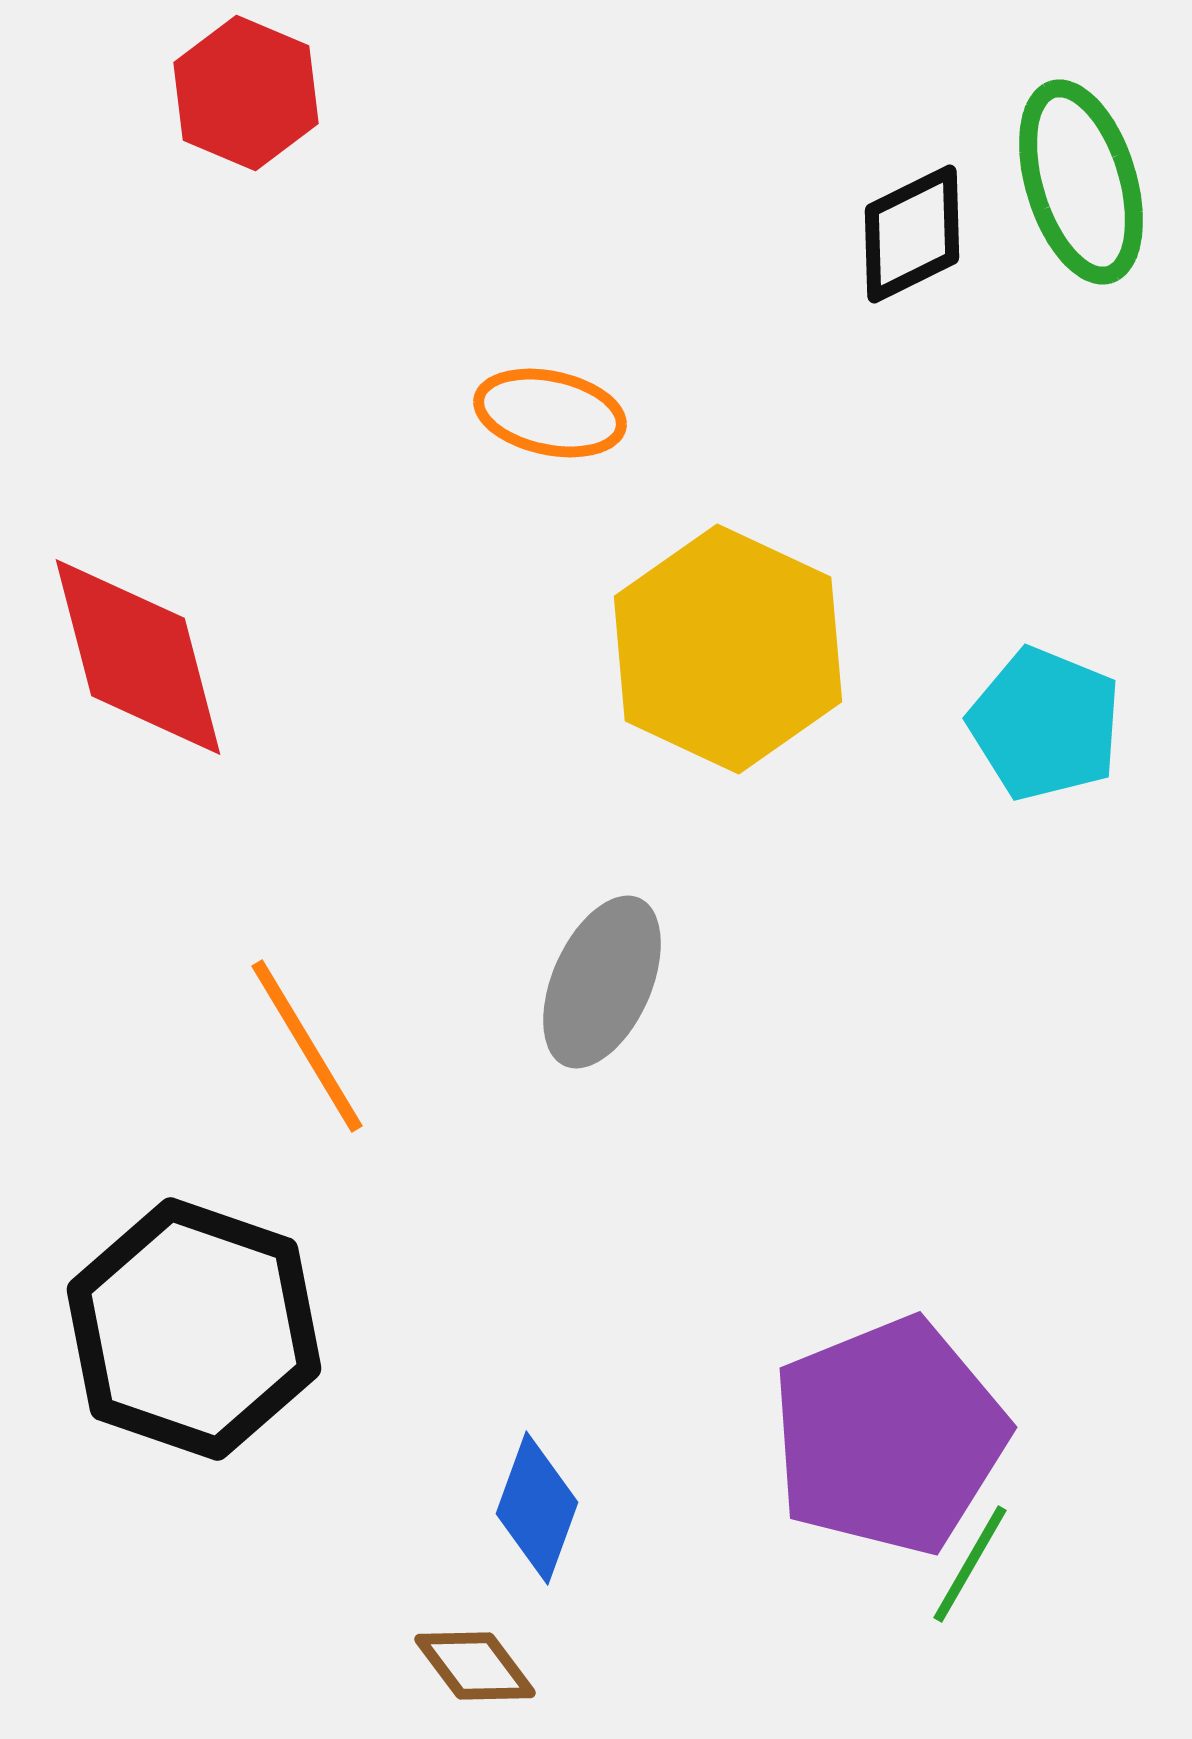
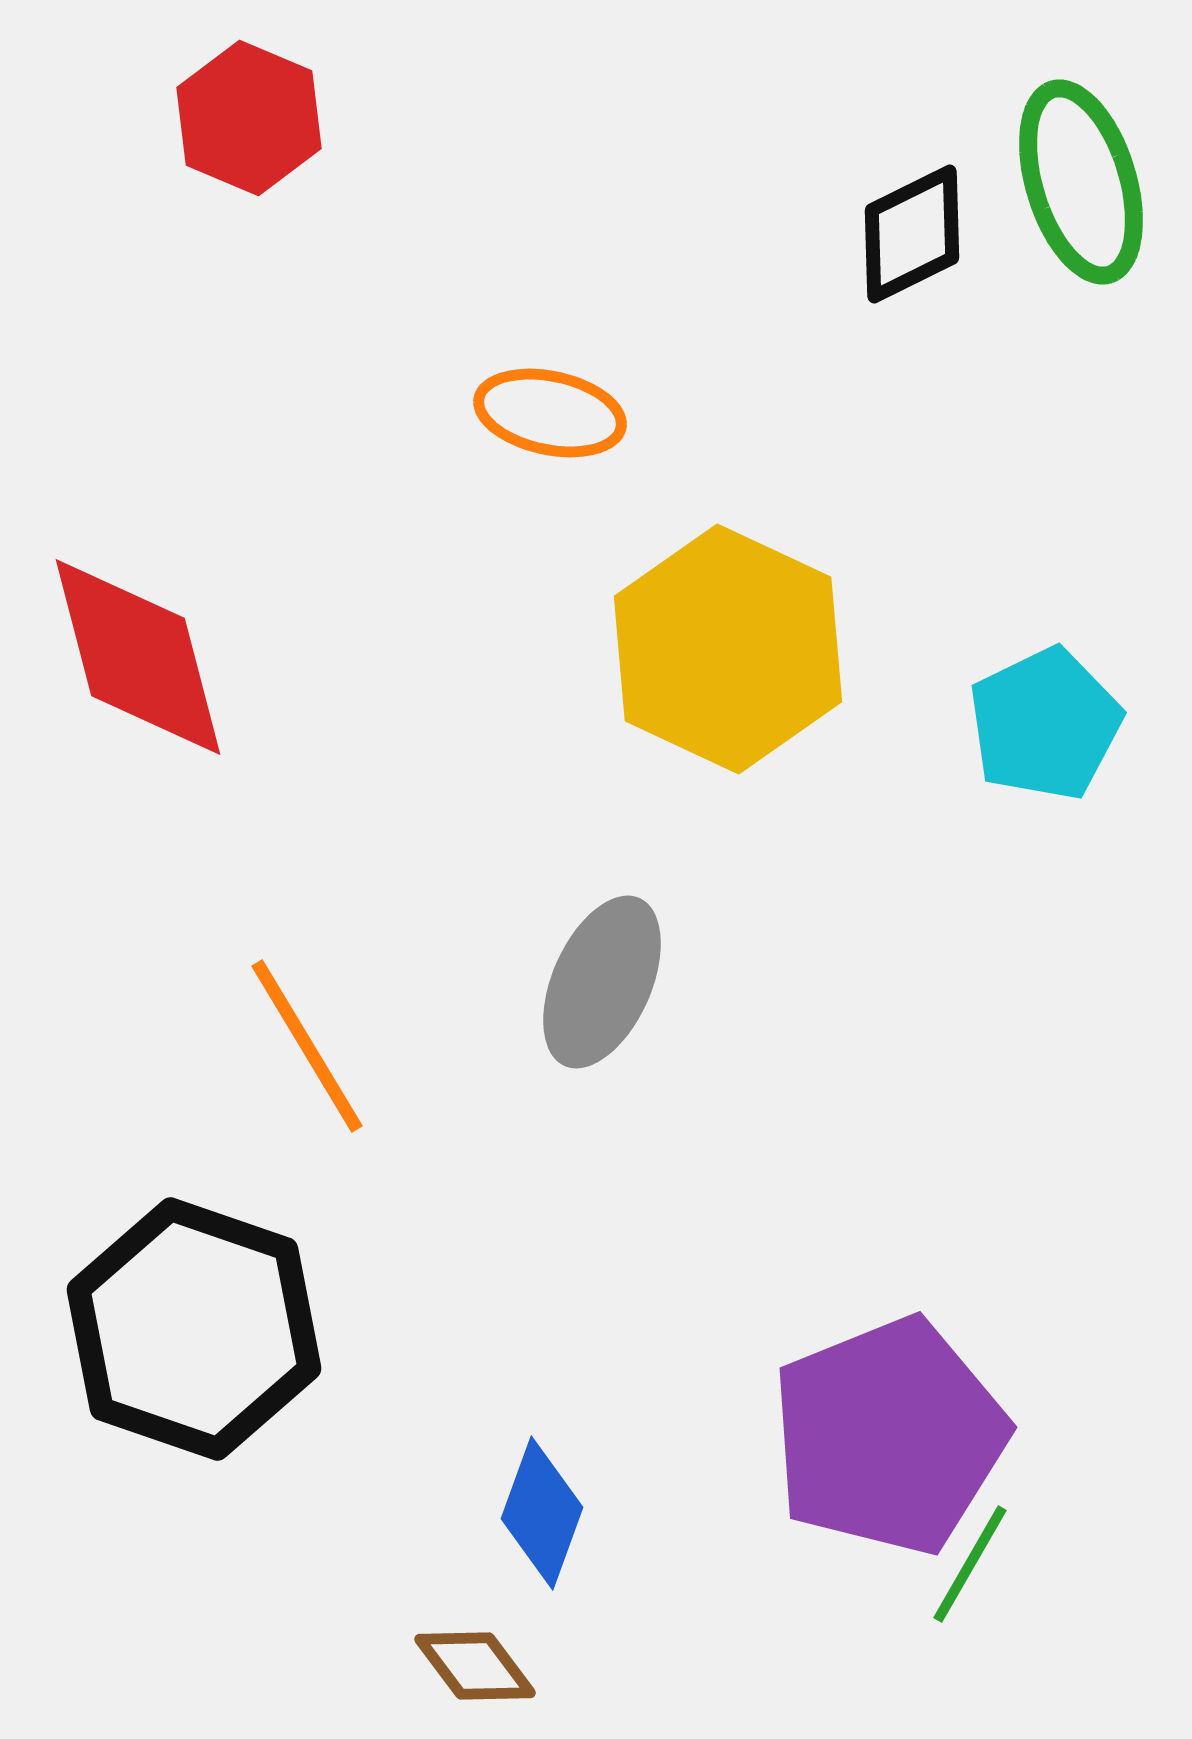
red hexagon: moved 3 px right, 25 px down
cyan pentagon: rotated 24 degrees clockwise
blue diamond: moved 5 px right, 5 px down
